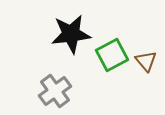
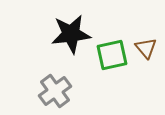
green square: rotated 16 degrees clockwise
brown triangle: moved 13 px up
